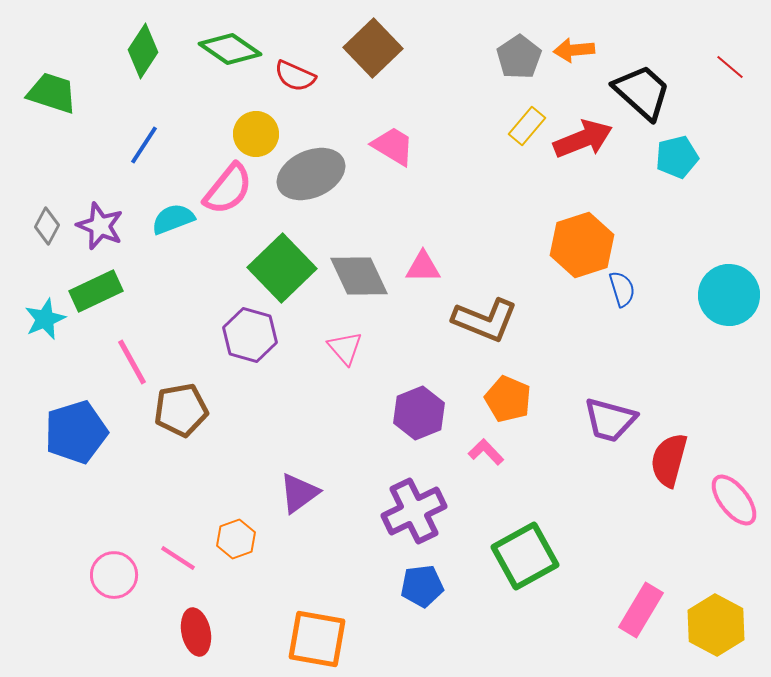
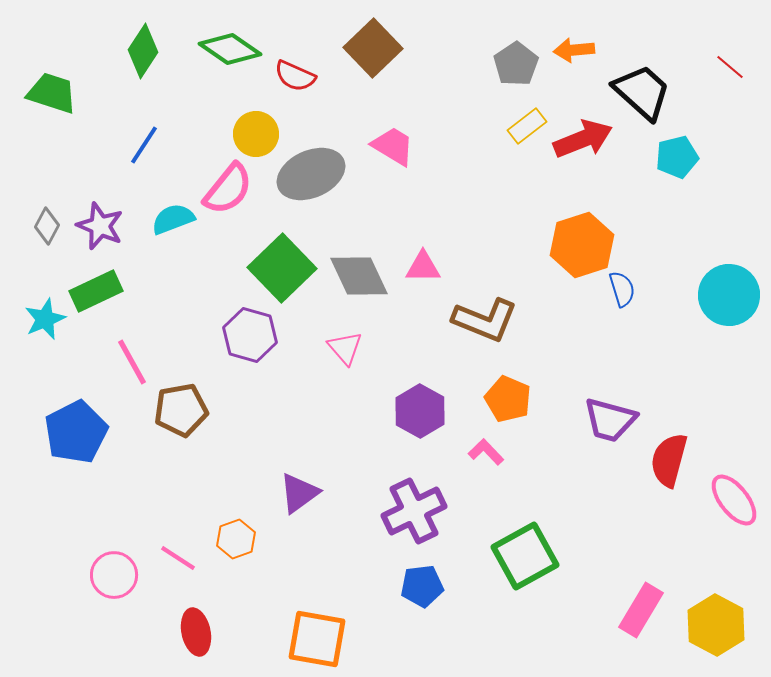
gray pentagon at (519, 57): moved 3 px left, 7 px down
yellow rectangle at (527, 126): rotated 12 degrees clockwise
purple hexagon at (419, 413): moved 1 px right, 2 px up; rotated 9 degrees counterclockwise
blue pentagon at (76, 432): rotated 10 degrees counterclockwise
